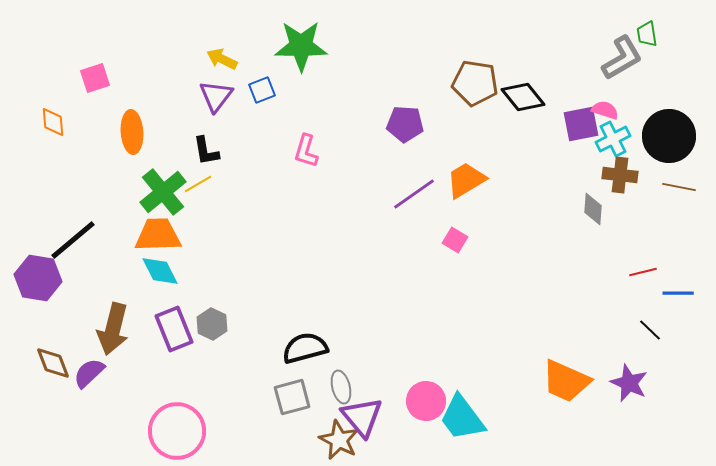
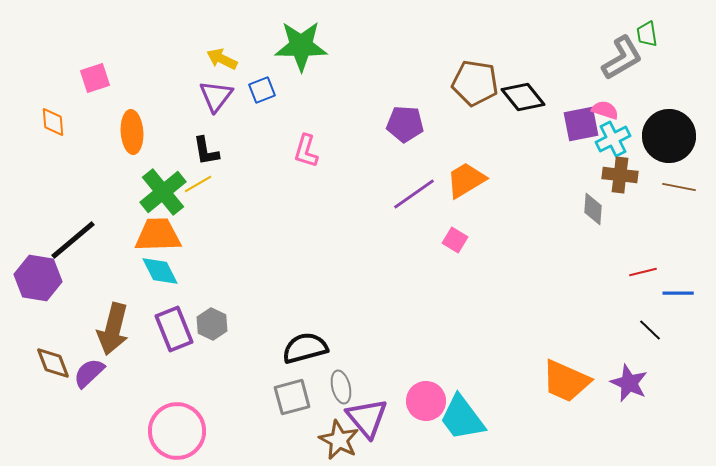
purple triangle at (362, 417): moved 5 px right, 1 px down
